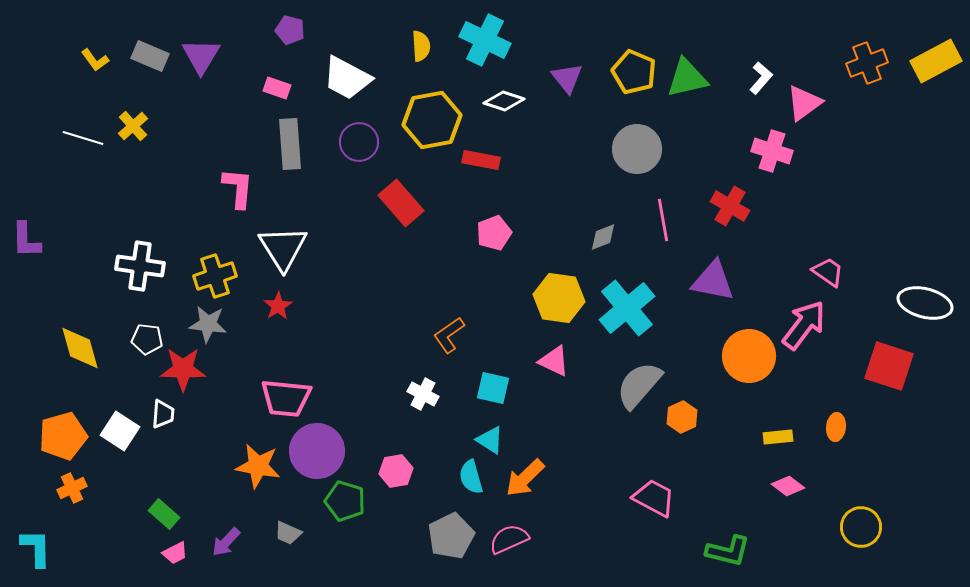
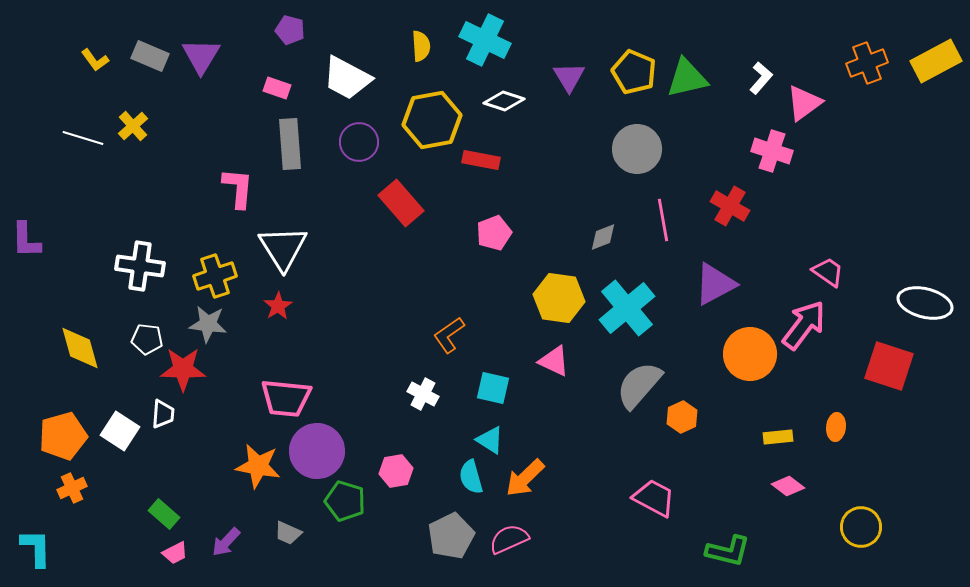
purple triangle at (567, 78): moved 2 px right, 1 px up; rotated 8 degrees clockwise
purple triangle at (713, 281): moved 2 px right, 3 px down; rotated 39 degrees counterclockwise
orange circle at (749, 356): moved 1 px right, 2 px up
